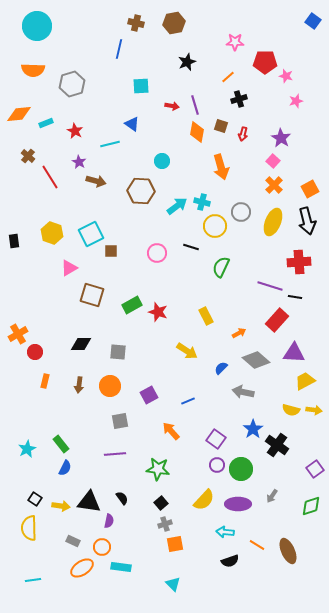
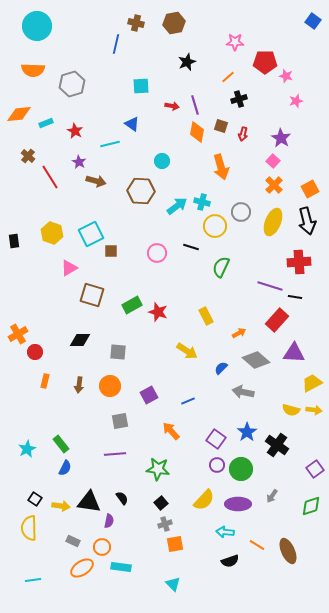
blue line at (119, 49): moved 3 px left, 5 px up
black diamond at (81, 344): moved 1 px left, 4 px up
yellow trapezoid at (305, 381): moved 7 px right, 2 px down
blue star at (253, 429): moved 6 px left, 3 px down
